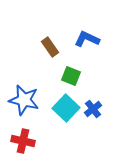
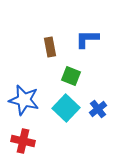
blue L-shape: rotated 25 degrees counterclockwise
brown rectangle: rotated 24 degrees clockwise
blue cross: moved 5 px right
